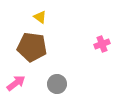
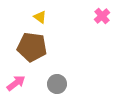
pink cross: moved 28 px up; rotated 21 degrees counterclockwise
